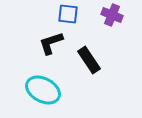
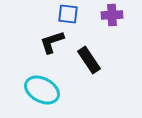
purple cross: rotated 25 degrees counterclockwise
black L-shape: moved 1 px right, 1 px up
cyan ellipse: moved 1 px left
